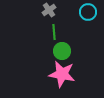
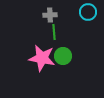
gray cross: moved 1 px right, 5 px down; rotated 32 degrees clockwise
green circle: moved 1 px right, 5 px down
pink star: moved 20 px left, 16 px up
